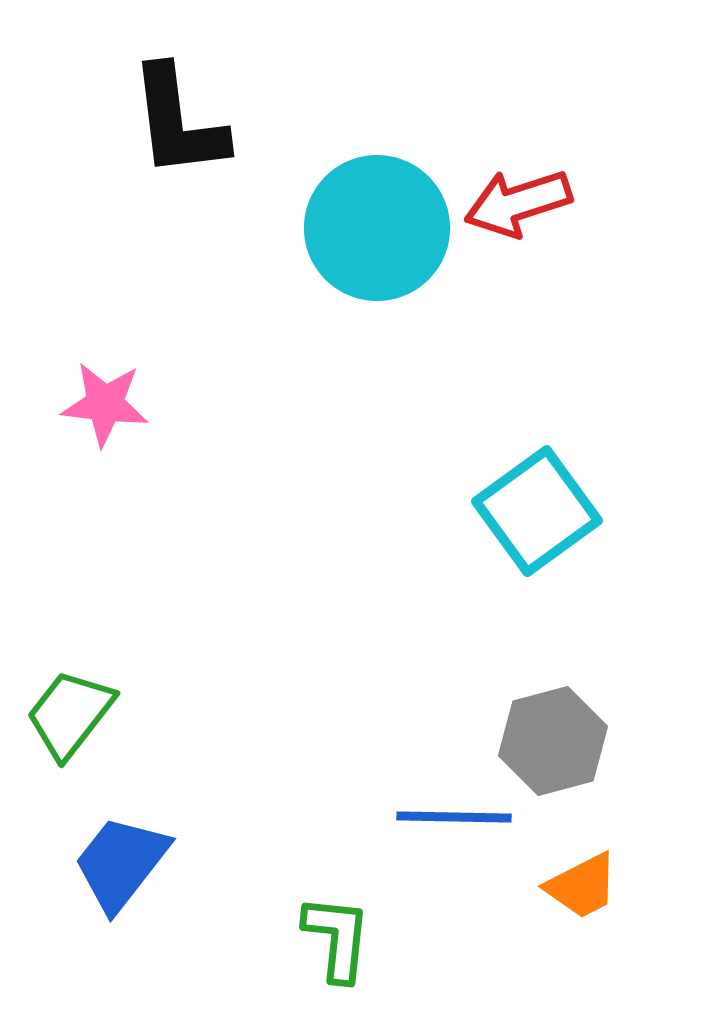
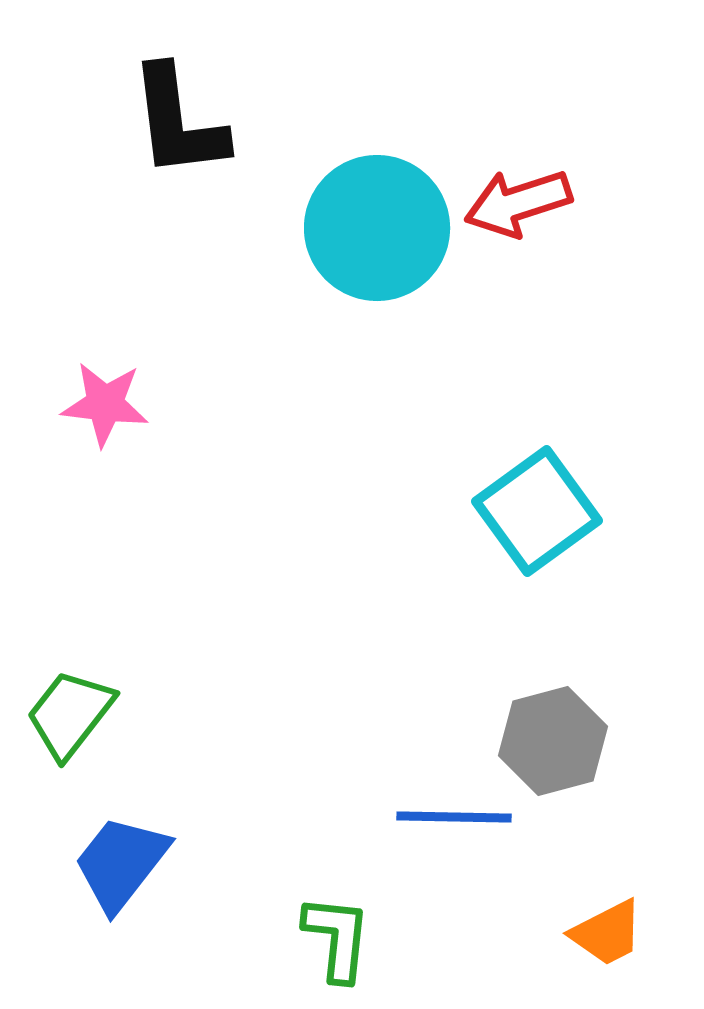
orange trapezoid: moved 25 px right, 47 px down
